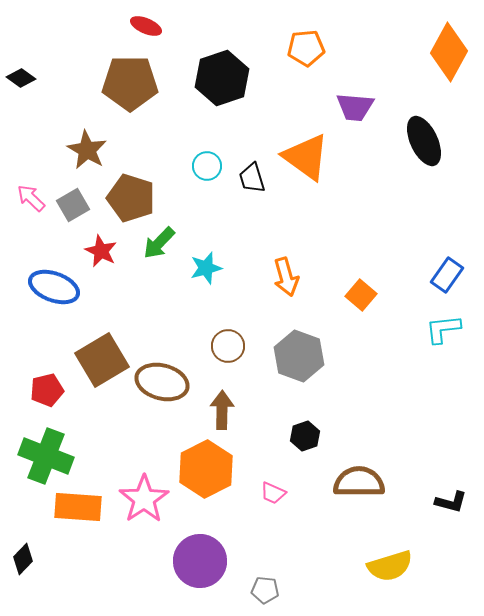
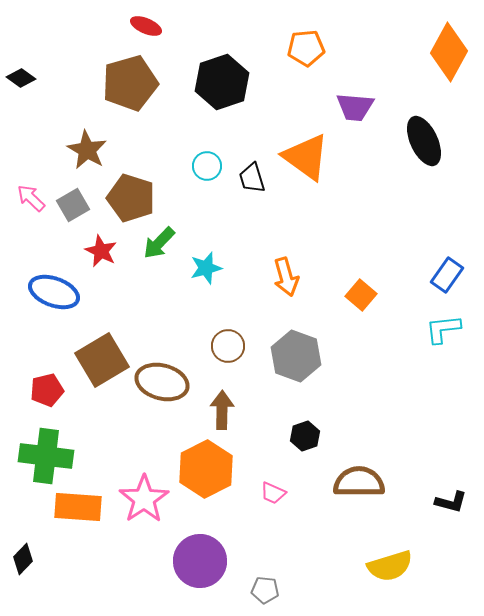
black hexagon at (222, 78): moved 4 px down
brown pentagon at (130, 83): rotated 16 degrees counterclockwise
blue ellipse at (54, 287): moved 5 px down
gray hexagon at (299, 356): moved 3 px left
green cross at (46, 456): rotated 14 degrees counterclockwise
